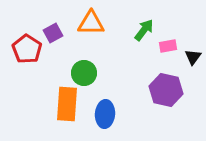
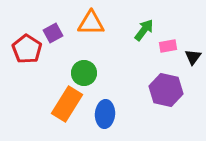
orange rectangle: rotated 28 degrees clockwise
